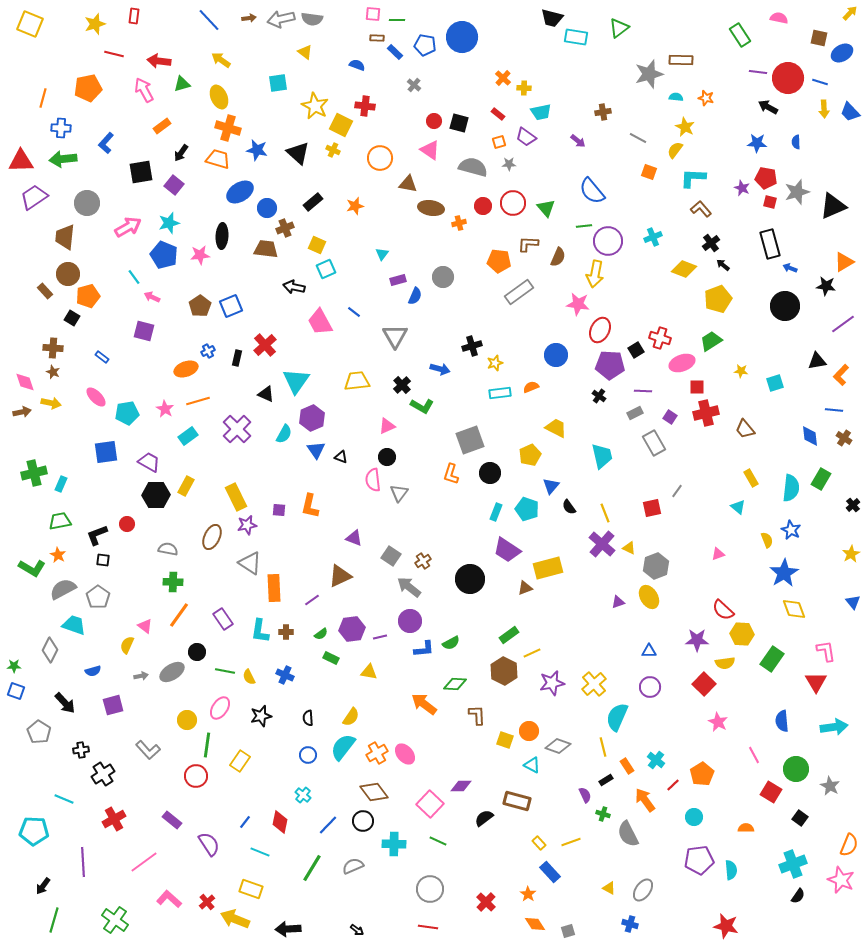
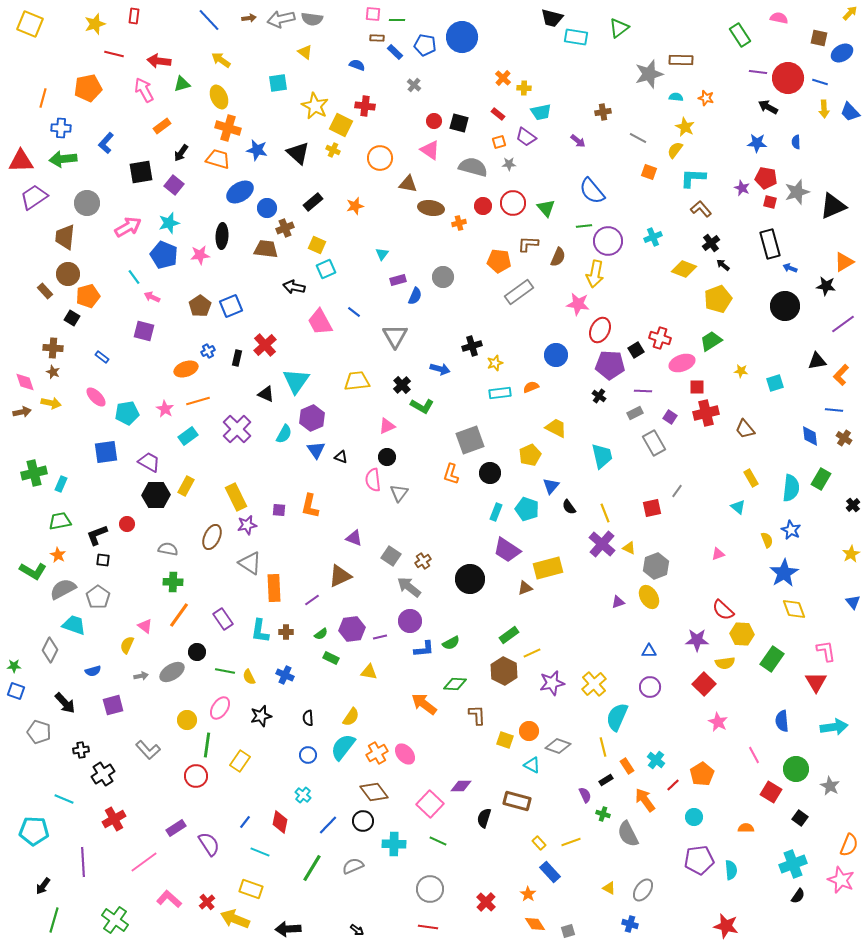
green L-shape at (32, 568): moved 1 px right, 3 px down
gray pentagon at (39, 732): rotated 15 degrees counterclockwise
black semicircle at (484, 818): rotated 36 degrees counterclockwise
purple rectangle at (172, 820): moved 4 px right, 8 px down; rotated 72 degrees counterclockwise
